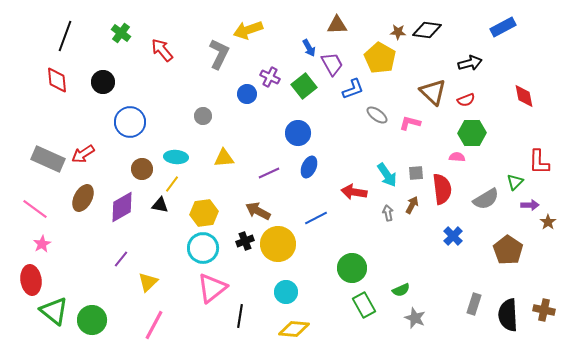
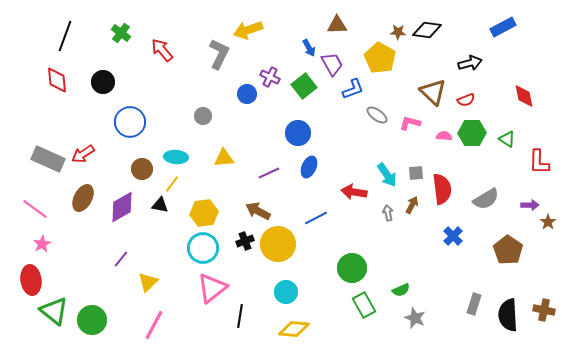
pink semicircle at (457, 157): moved 13 px left, 21 px up
green triangle at (515, 182): moved 8 px left, 43 px up; rotated 42 degrees counterclockwise
